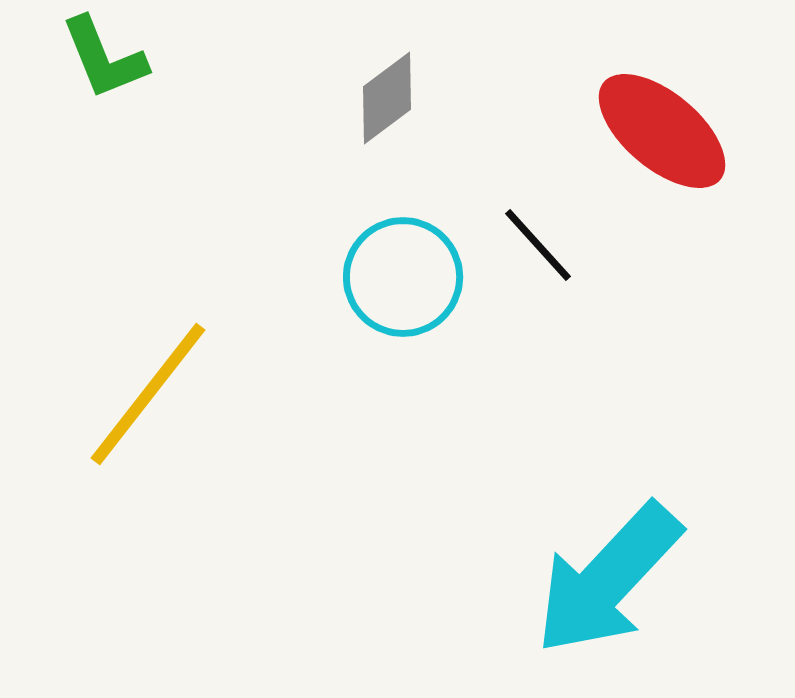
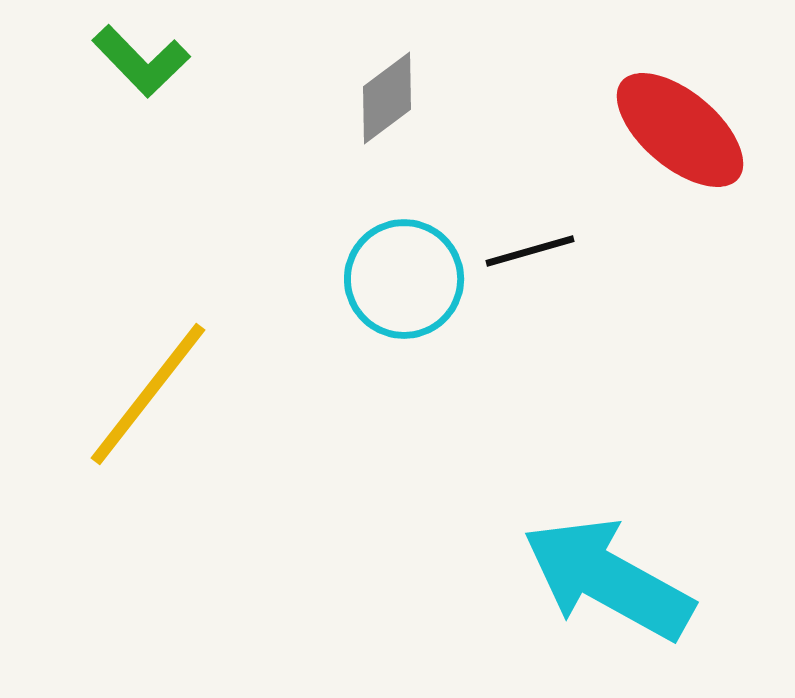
green L-shape: moved 37 px right, 3 px down; rotated 22 degrees counterclockwise
red ellipse: moved 18 px right, 1 px up
black line: moved 8 px left, 6 px down; rotated 64 degrees counterclockwise
cyan circle: moved 1 px right, 2 px down
cyan arrow: rotated 76 degrees clockwise
